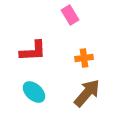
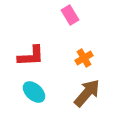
red L-shape: moved 2 px left, 5 px down
orange cross: rotated 24 degrees counterclockwise
